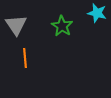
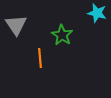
green star: moved 9 px down
orange line: moved 15 px right
